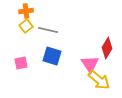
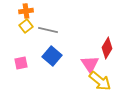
blue square: rotated 24 degrees clockwise
yellow arrow: moved 1 px right, 1 px down
